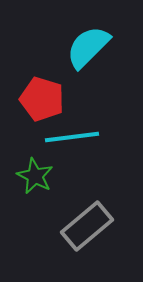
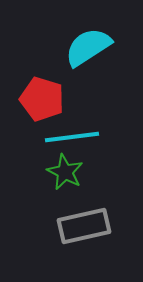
cyan semicircle: rotated 12 degrees clockwise
green star: moved 30 px right, 4 px up
gray rectangle: moved 3 px left; rotated 27 degrees clockwise
